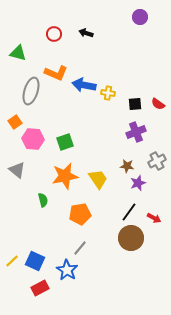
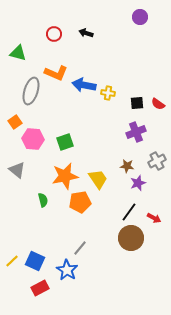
black square: moved 2 px right, 1 px up
orange pentagon: moved 12 px up
